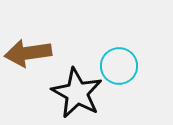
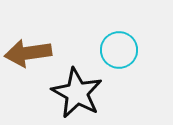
cyan circle: moved 16 px up
